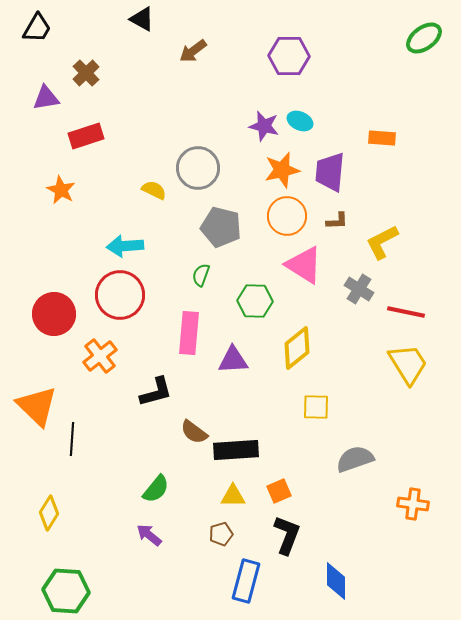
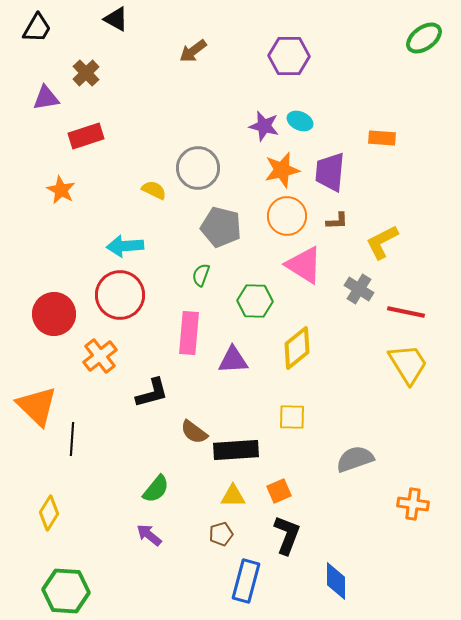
black triangle at (142, 19): moved 26 px left
black L-shape at (156, 392): moved 4 px left, 1 px down
yellow square at (316, 407): moved 24 px left, 10 px down
